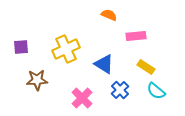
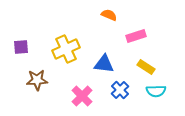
pink rectangle: rotated 12 degrees counterclockwise
blue triangle: rotated 25 degrees counterclockwise
cyan semicircle: rotated 42 degrees counterclockwise
pink cross: moved 2 px up
